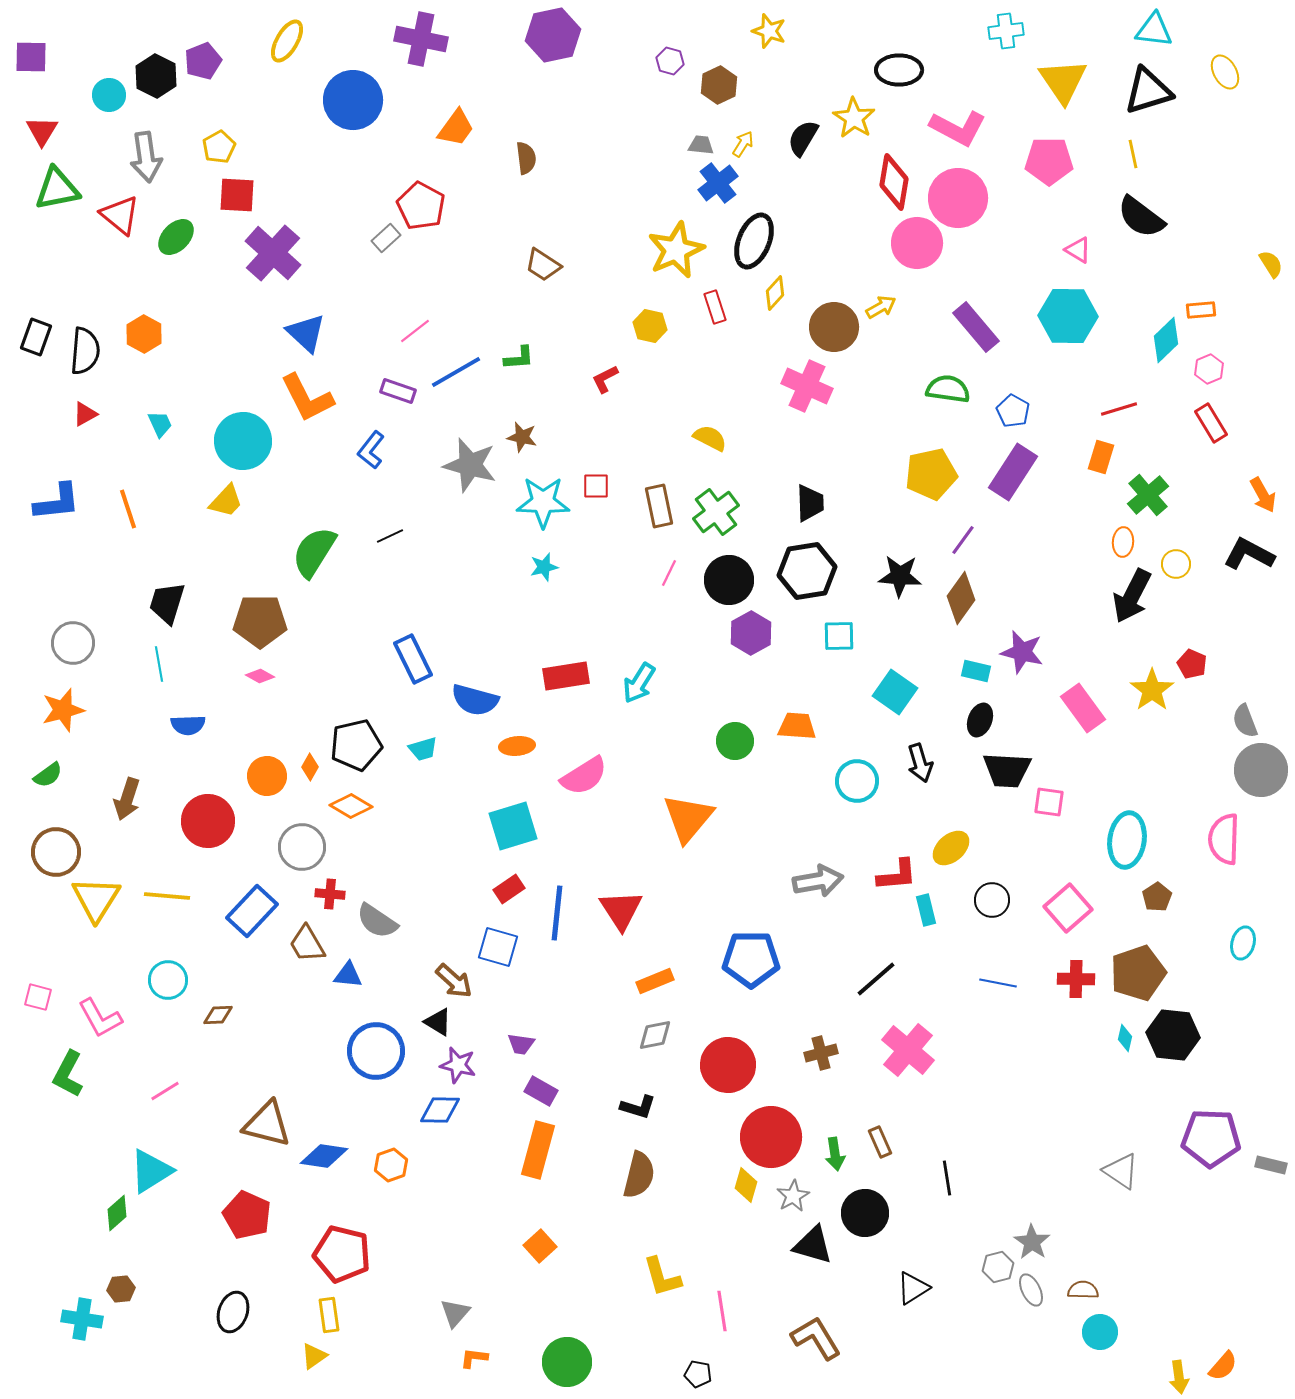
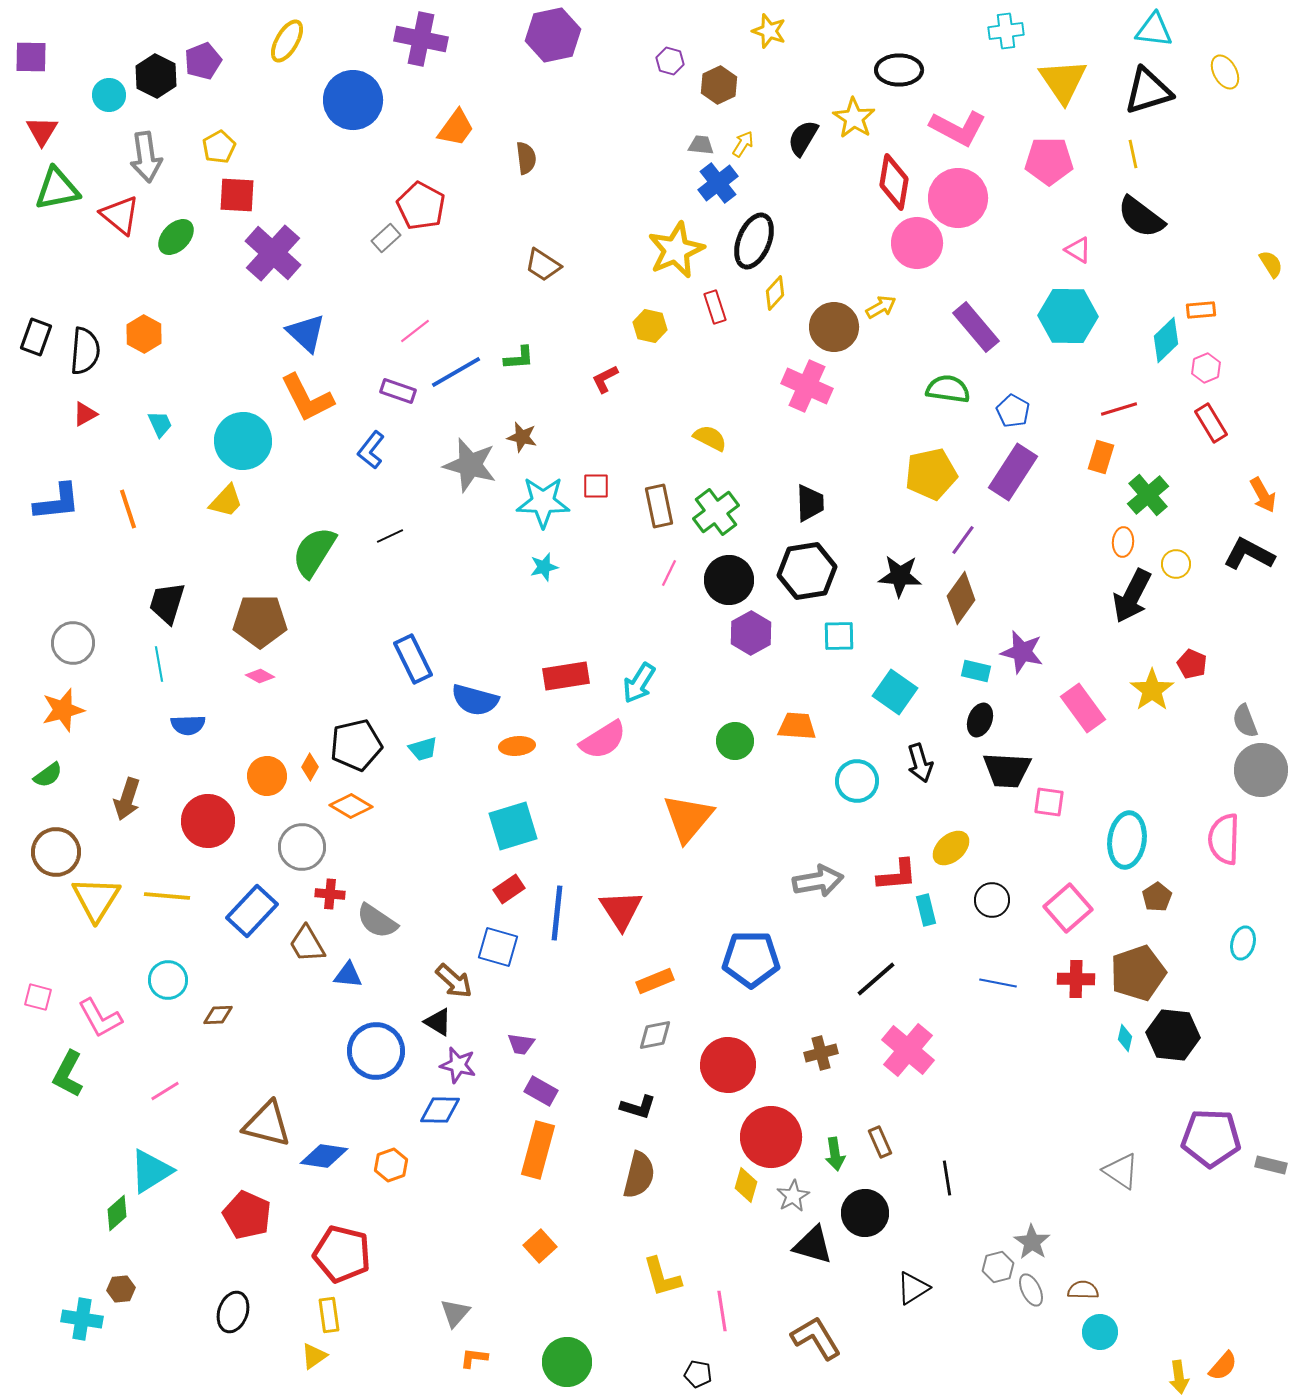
pink hexagon at (1209, 369): moved 3 px left, 1 px up
pink semicircle at (584, 776): moved 19 px right, 36 px up
